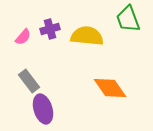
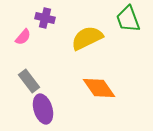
purple cross: moved 5 px left, 11 px up; rotated 30 degrees clockwise
yellow semicircle: moved 2 px down; rotated 32 degrees counterclockwise
orange diamond: moved 11 px left
